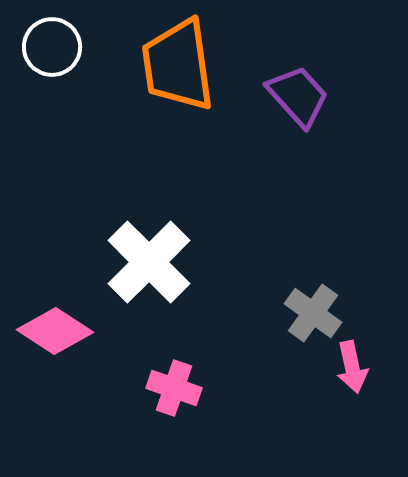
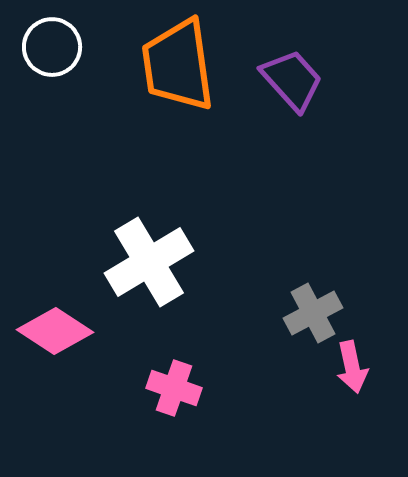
purple trapezoid: moved 6 px left, 16 px up
white cross: rotated 14 degrees clockwise
gray cross: rotated 26 degrees clockwise
